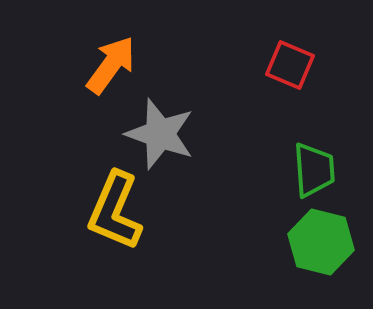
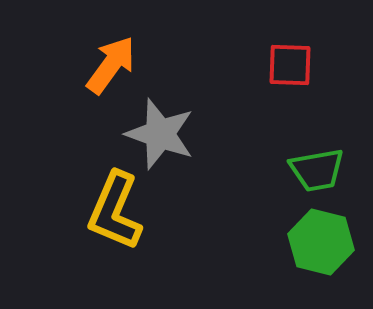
red square: rotated 21 degrees counterclockwise
green trapezoid: moved 3 px right; rotated 84 degrees clockwise
